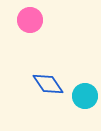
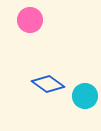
blue diamond: rotated 20 degrees counterclockwise
